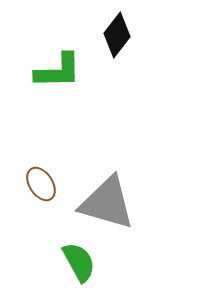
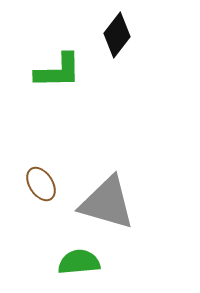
green semicircle: rotated 66 degrees counterclockwise
